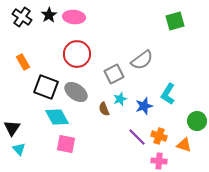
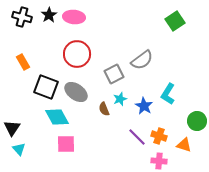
black cross: rotated 18 degrees counterclockwise
green square: rotated 18 degrees counterclockwise
blue star: rotated 24 degrees counterclockwise
pink square: rotated 12 degrees counterclockwise
